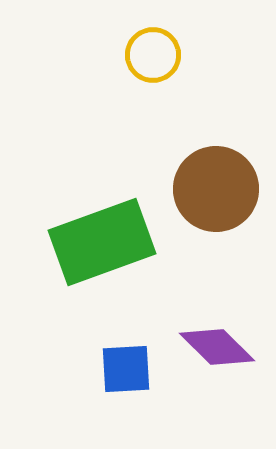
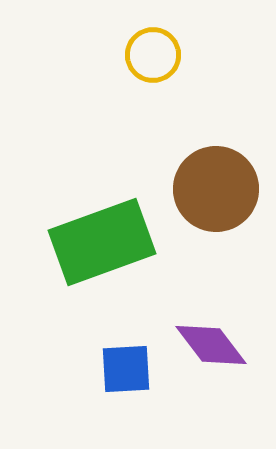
purple diamond: moved 6 px left, 2 px up; rotated 8 degrees clockwise
